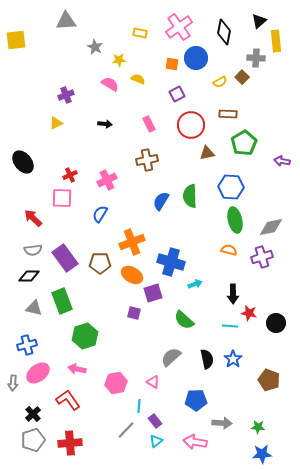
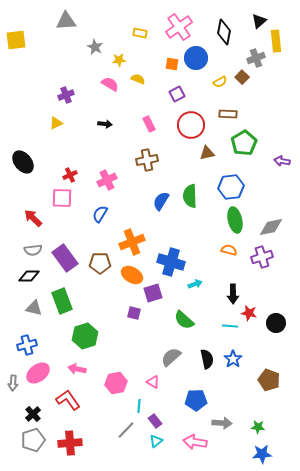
gray cross at (256, 58): rotated 24 degrees counterclockwise
blue hexagon at (231, 187): rotated 10 degrees counterclockwise
